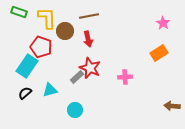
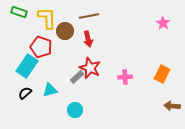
orange rectangle: moved 3 px right, 21 px down; rotated 30 degrees counterclockwise
